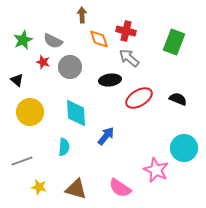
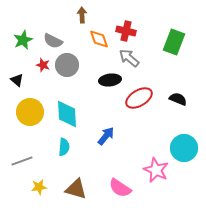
red star: moved 3 px down
gray circle: moved 3 px left, 2 px up
cyan diamond: moved 9 px left, 1 px down
yellow star: rotated 21 degrees counterclockwise
